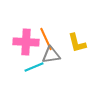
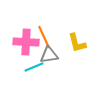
orange line: moved 2 px left, 2 px up
gray triangle: moved 2 px left
